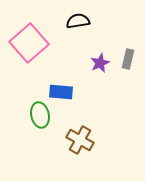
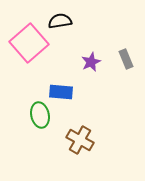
black semicircle: moved 18 px left
gray rectangle: moved 2 px left; rotated 36 degrees counterclockwise
purple star: moved 9 px left, 1 px up
